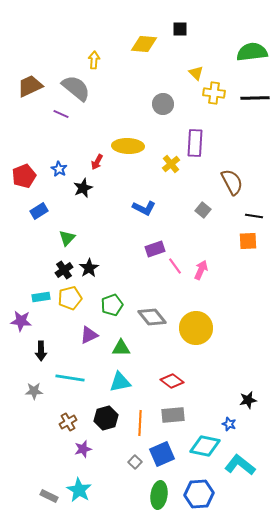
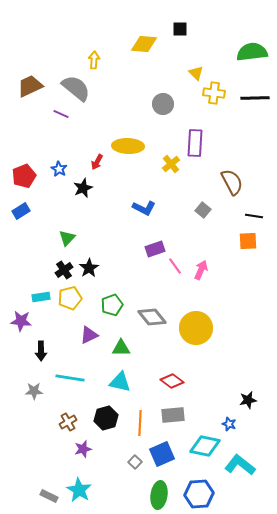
blue rectangle at (39, 211): moved 18 px left
cyan triangle at (120, 382): rotated 25 degrees clockwise
